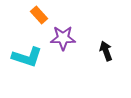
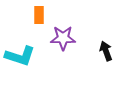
orange rectangle: rotated 42 degrees clockwise
cyan L-shape: moved 7 px left, 1 px up
